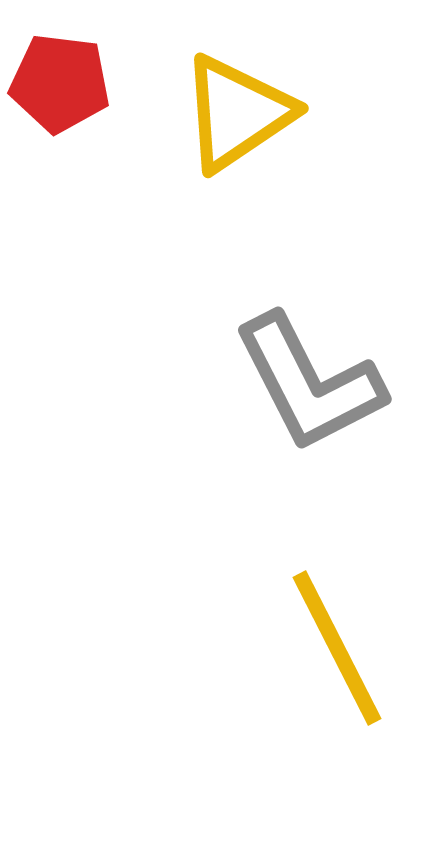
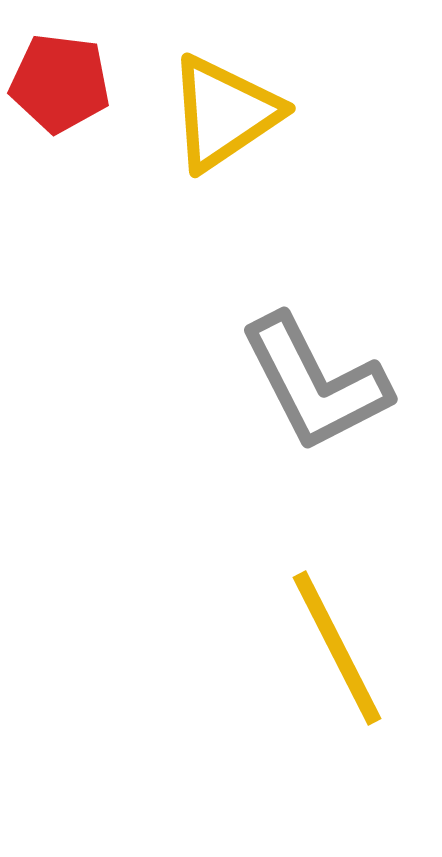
yellow triangle: moved 13 px left
gray L-shape: moved 6 px right
